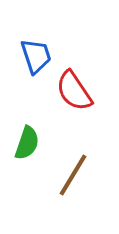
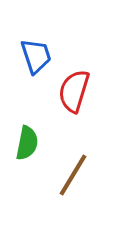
red semicircle: rotated 51 degrees clockwise
green semicircle: rotated 8 degrees counterclockwise
